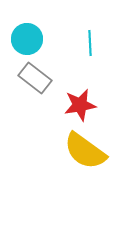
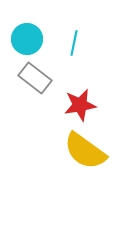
cyan line: moved 16 px left; rotated 15 degrees clockwise
